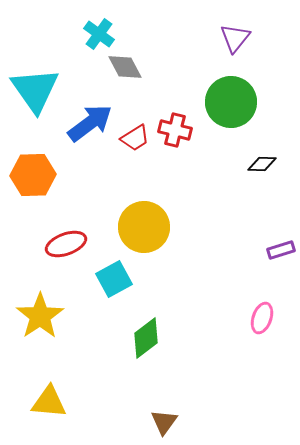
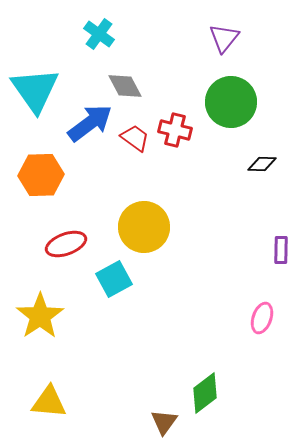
purple triangle: moved 11 px left
gray diamond: moved 19 px down
red trapezoid: rotated 112 degrees counterclockwise
orange hexagon: moved 8 px right
purple rectangle: rotated 72 degrees counterclockwise
green diamond: moved 59 px right, 55 px down
